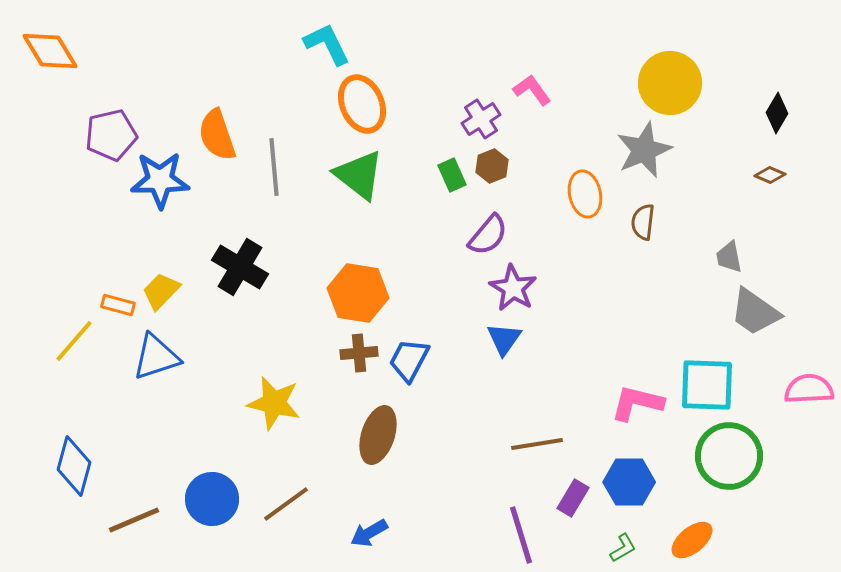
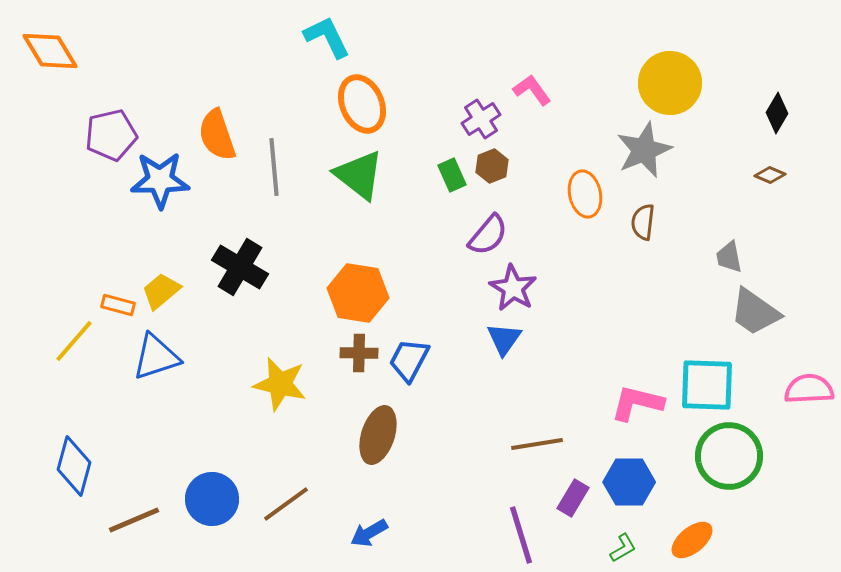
cyan L-shape at (327, 44): moved 7 px up
yellow trapezoid at (161, 291): rotated 6 degrees clockwise
brown cross at (359, 353): rotated 6 degrees clockwise
yellow star at (274, 403): moved 6 px right, 19 px up
